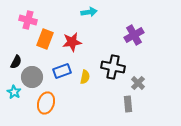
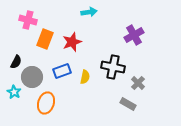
red star: rotated 12 degrees counterclockwise
gray rectangle: rotated 56 degrees counterclockwise
